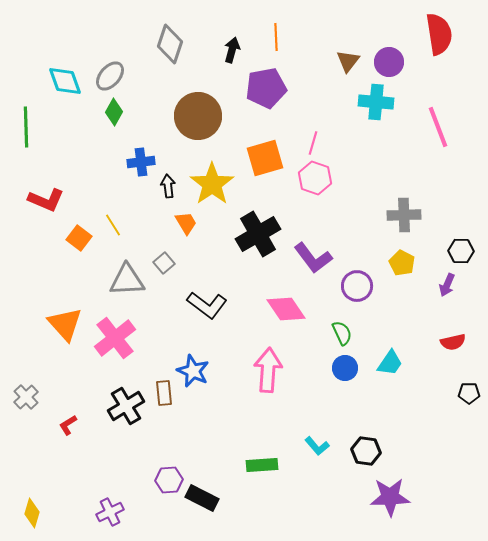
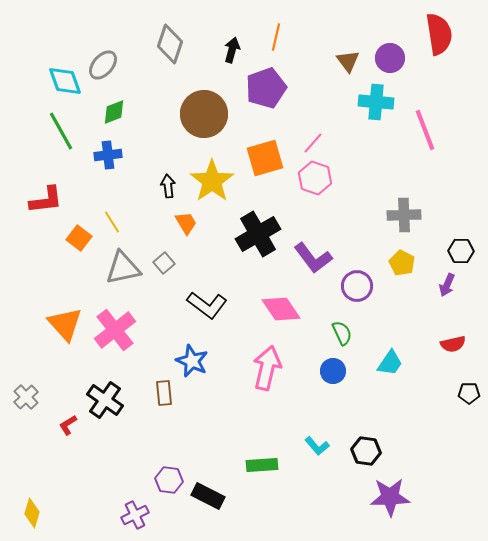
orange line at (276, 37): rotated 16 degrees clockwise
brown triangle at (348, 61): rotated 15 degrees counterclockwise
purple circle at (389, 62): moved 1 px right, 4 px up
gray ellipse at (110, 76): moved 7 px left, 11 px up
purple pentagon at (266, 88): rotated 9 degrees counterclockwise
green diamond at (114, 112): rotated 40 degrees clockwise
brown circle at (198, 116): moved 6 px right, 2 px up
green line at (26, 127): moved 35 px right, 4 px down; rotated 27 degrees counterclockwise
pink line at (438, 127): moved 13 px left, 3 px down
pink line at (313, 143): rotated 25 degrees clockwise
blue cross at (141, 162): moved 33 px left, 7 px up
yellow star at (212, 184): moved 3 px up
red L-shape at (46, 200): rotated 30 degrees counterclockwise
yellow line at (113, 225): moved 1 px left, 3 px up
gray triangle at (127, 280): moved 4 px left, 12 px up; rotated 9 degrees counterclockwise
pink diamond at (286, 309): moved 5 px left
pink cross at (115, 338): moved 8 px up
red semicircle at (453, 342): moved 2 px down
blue circle at (345, 368): moved 12 px left, 3 px down
pink arrow at (268, 370): moved 1 px left, 2 px up; rotated 9 degrees clockwise
blue star at (193, 371): moved 1 px left, 10 px up
black cross at (126, 406): moved 21 px left, 6 px up; rotated 24 degrees counterclockwise
purple hexagon at (169, 480): rotated 12 degrees clockwise
black rectangle at (202, 498): moved 6 px right, 2 px up
purple cross at (110, 512): moved 25 px right, 3 px down
